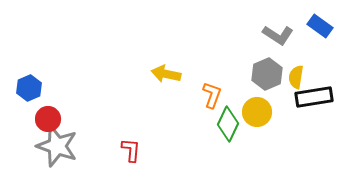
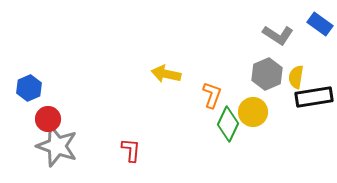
blue rectangle: moved 2 px up
yellow circle: moved 4 px left
